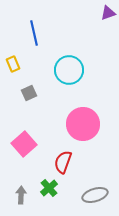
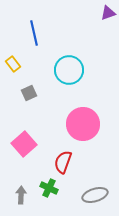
yellow rectangle: rotated 14 degrees counterclockwise
green cross: rotated 24 degrees counterclockwise
